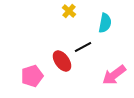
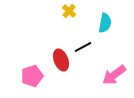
red ellipse: moved 1 px left, 1 px up; rotated 15 degrees clockwise
